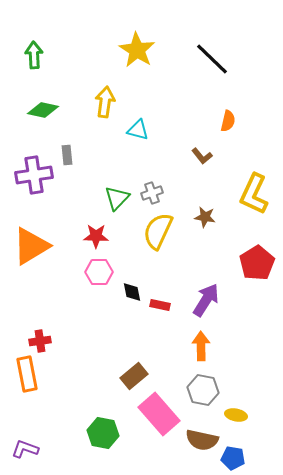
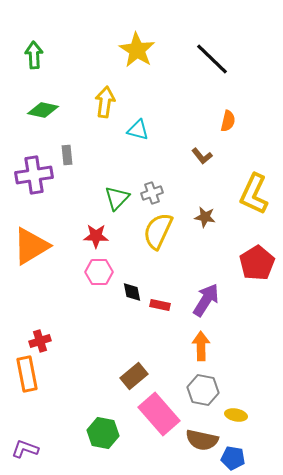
red cross: rotated 10 degrees counterclockwise
